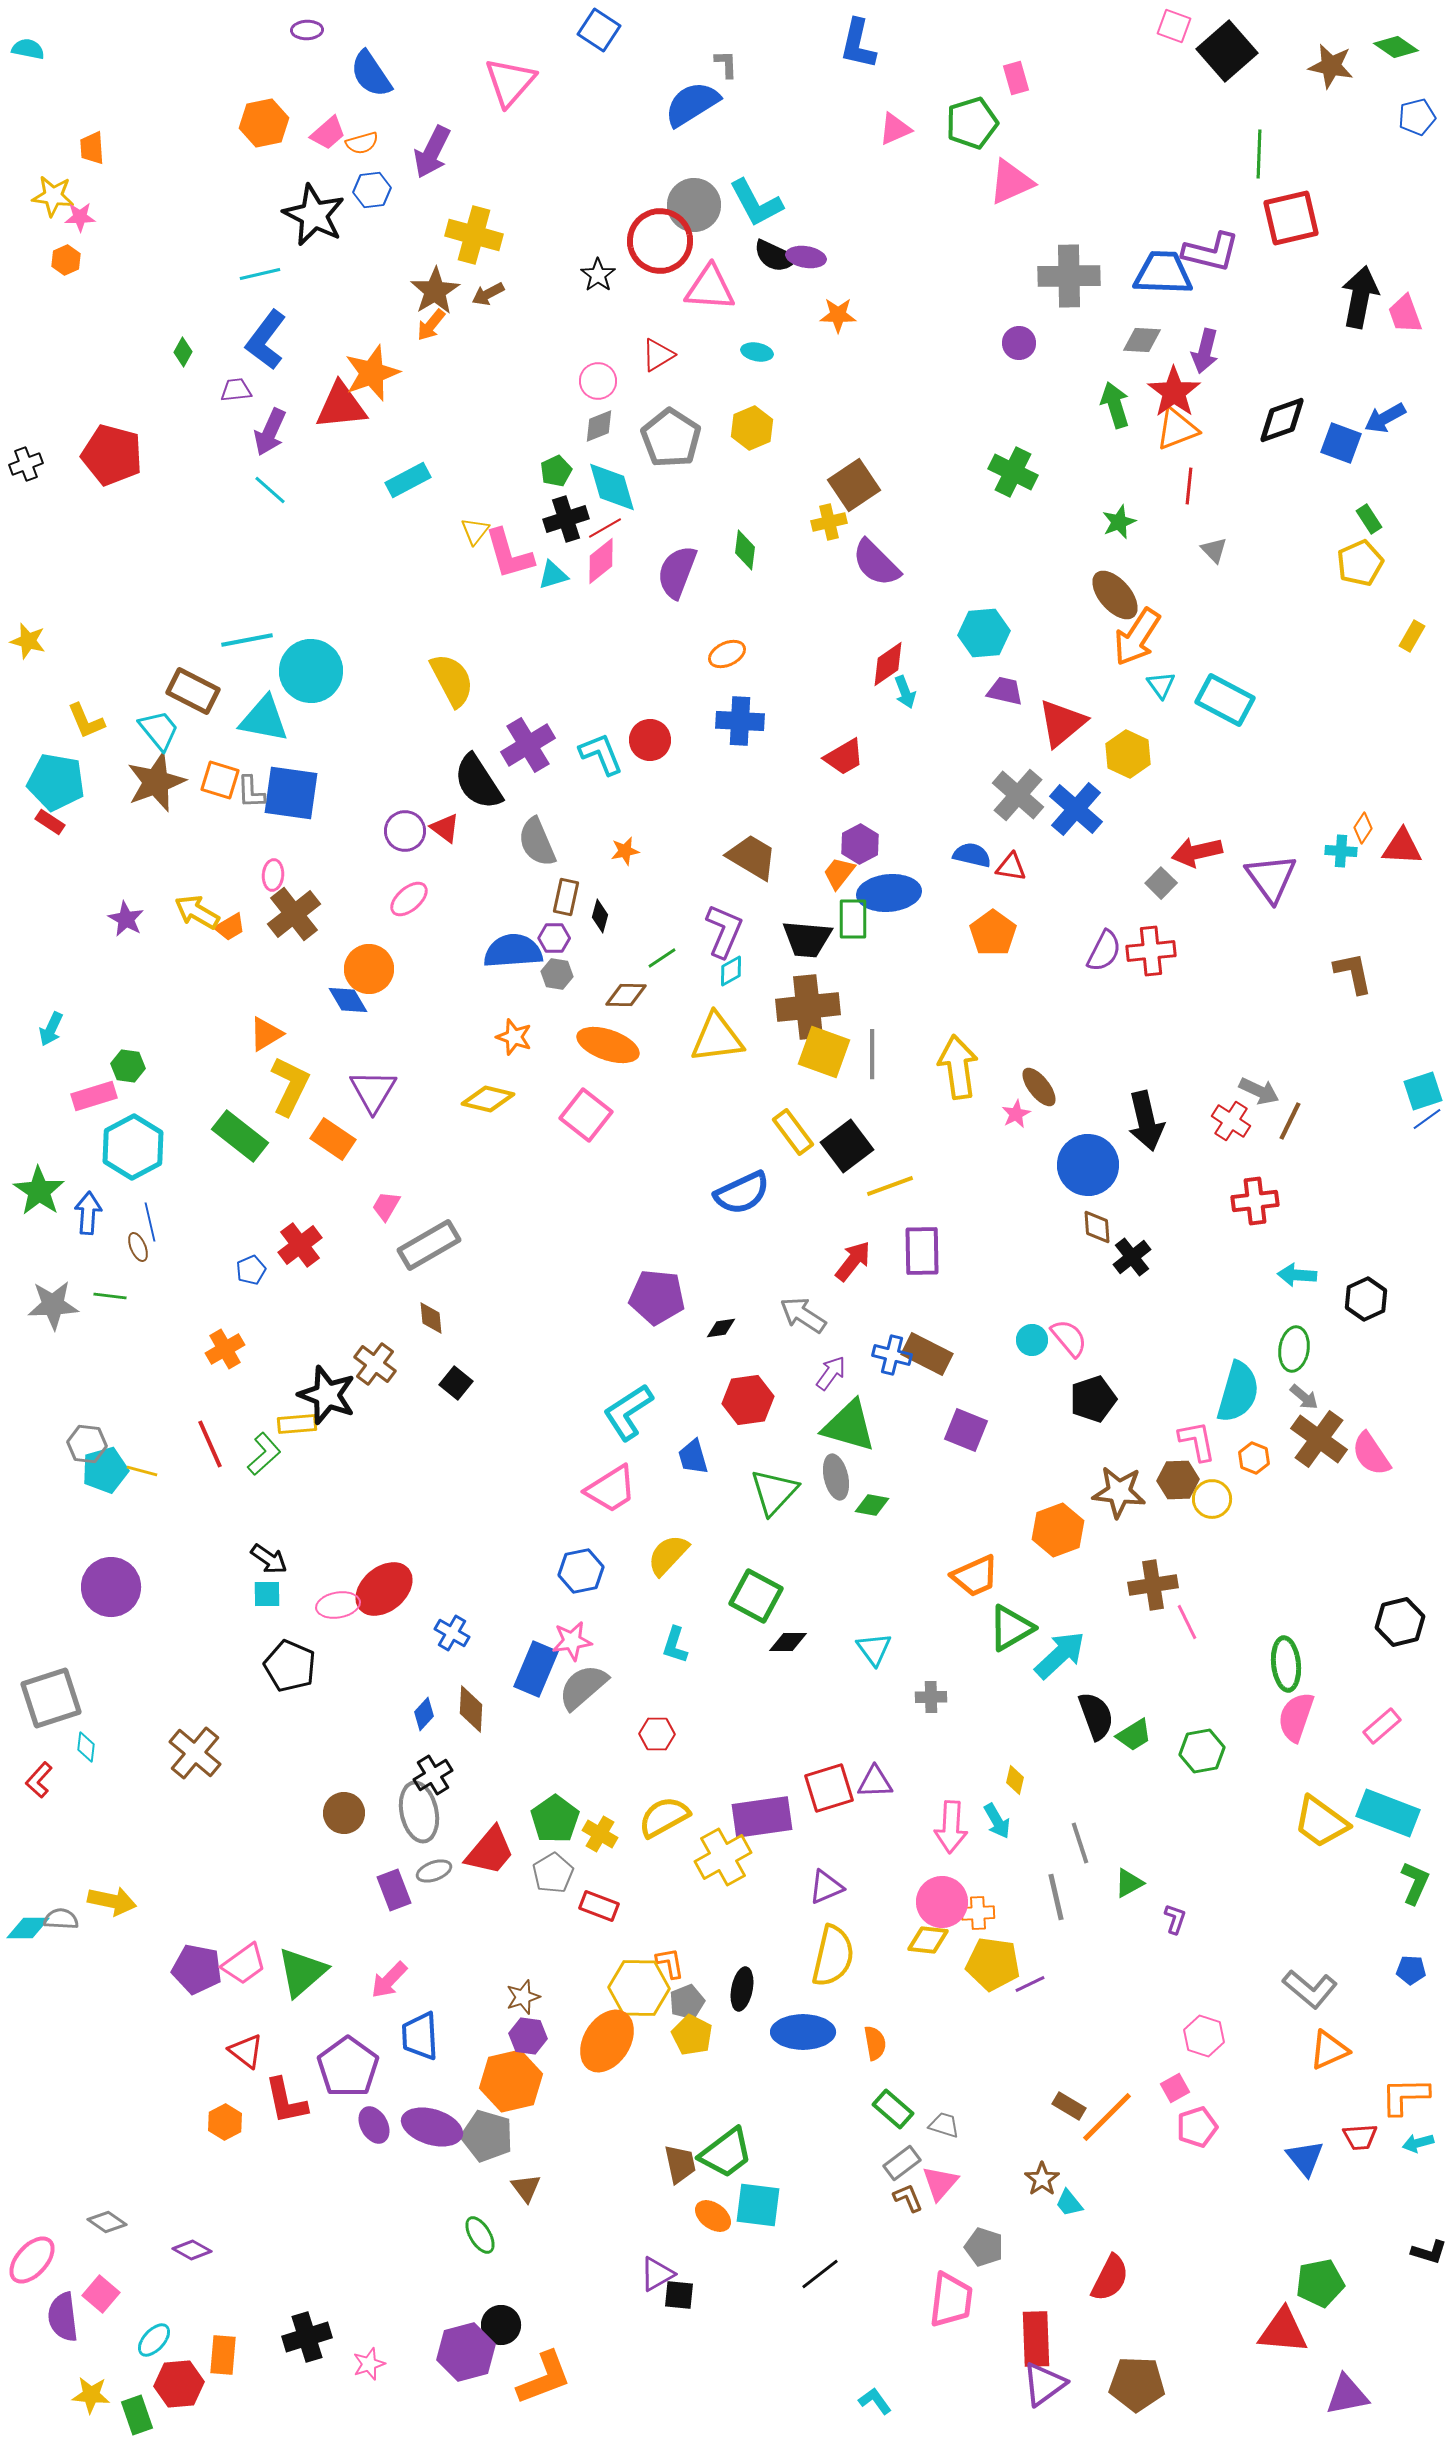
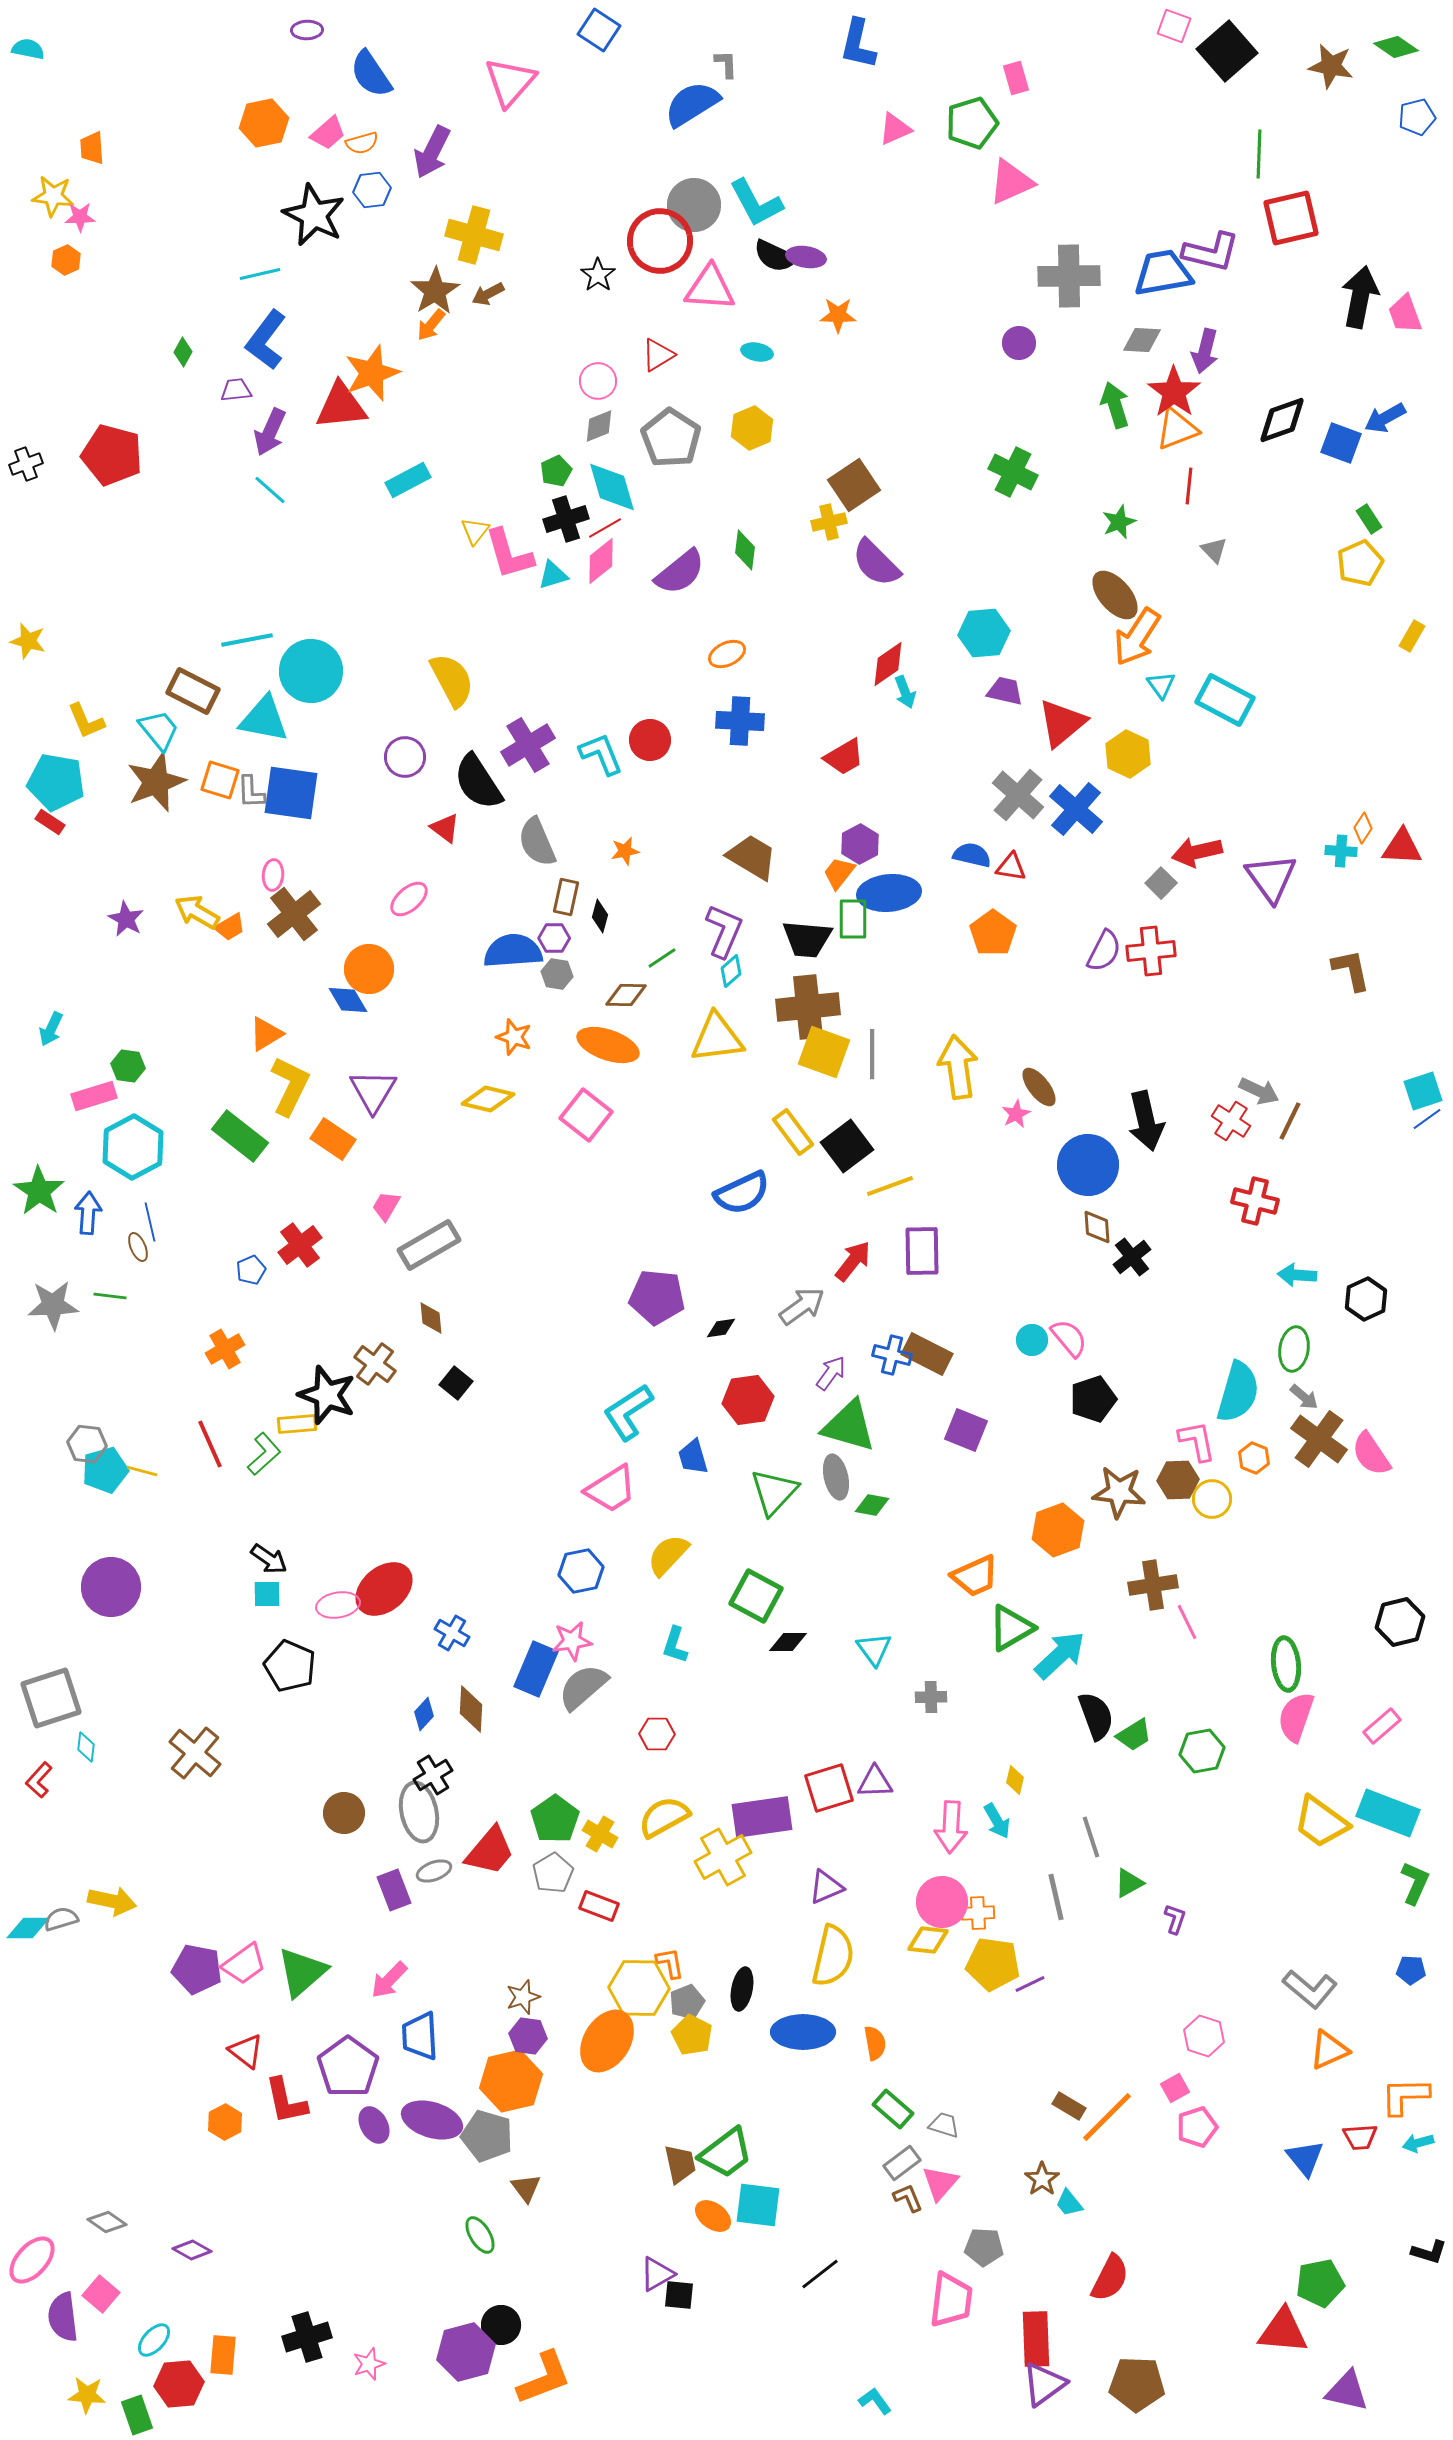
blue trapezoid at (1163, 273): rotated 12 degrees counterclockwise
purple semicircle at (677, 572): moved 3 px right; rotated 150 degrees counterclockwise
purple circle at (405, 831): moved 74 px up
cyan diamond at (731, 971): rotated 12 degrees counterclockwise
brown L-shape at (1353, 973): moved 2 px left, 3 px up
red cross at (1255, 1201): rotated 21 degrees clockwise
gray arrow at (803, 1315): moved 1 px left, 9 px up; rotated 111 degrees clockwise
gray line at (1080, 1843): moved 11 px right, 6 px up
gray semicircle at (61, 1919): rotated 20 degrees counterclockwise
purple ellipse at (432, 2127): moved 7 px up
gray pentagon at (984, 2247): rotated 15 degrees counterclockwise
yellow star at (91, 2395): moved 4 px left
purple triangle at (1347, 2395): moved 4 px up; rotated 24 degrees clockwise
